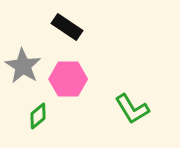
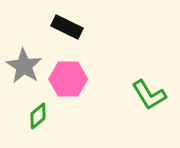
black rectangle: rotated 8 degrees counterclockwise
gray star: moved 1 px right
green L-shape: moved 17 px right, 14 px up
